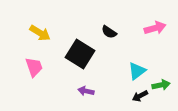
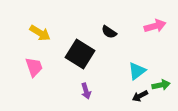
pink arrow: moved 2 px up
purple arrow: rotated 119 degrees counterclockwise
